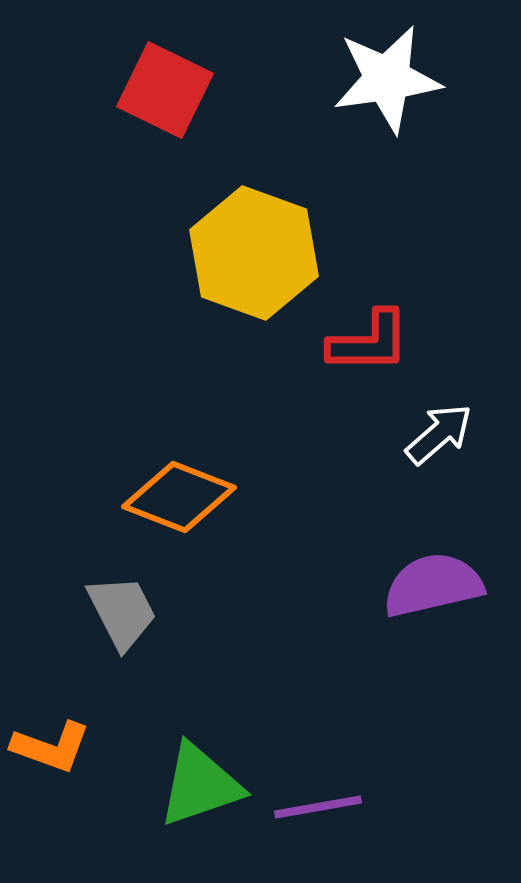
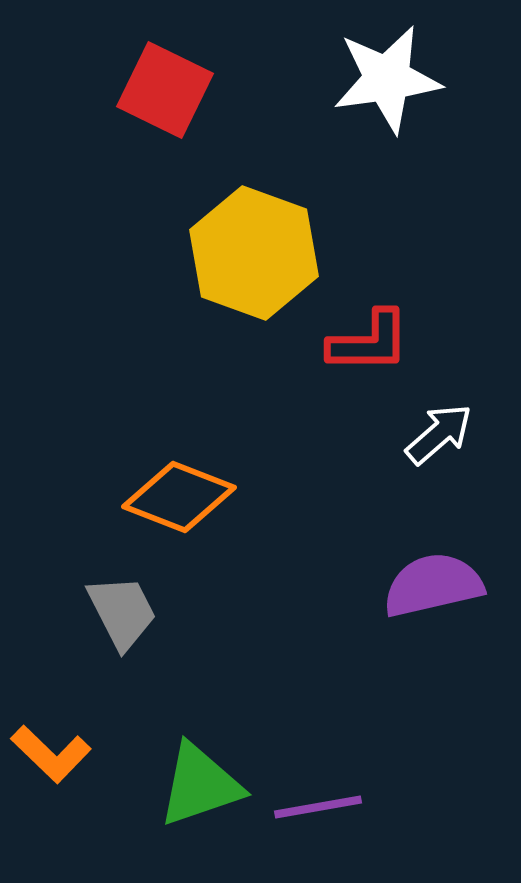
orange L-shape: moved 7 px down; rotated 24 degrees clockwise
